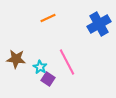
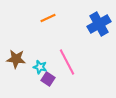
cyan star: rotated 16 degrees counterclockwise
